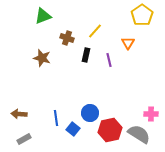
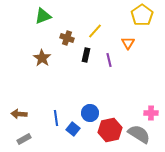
brown star: rotated 18 degrees clockwise
pink cross: moved 1 px up
